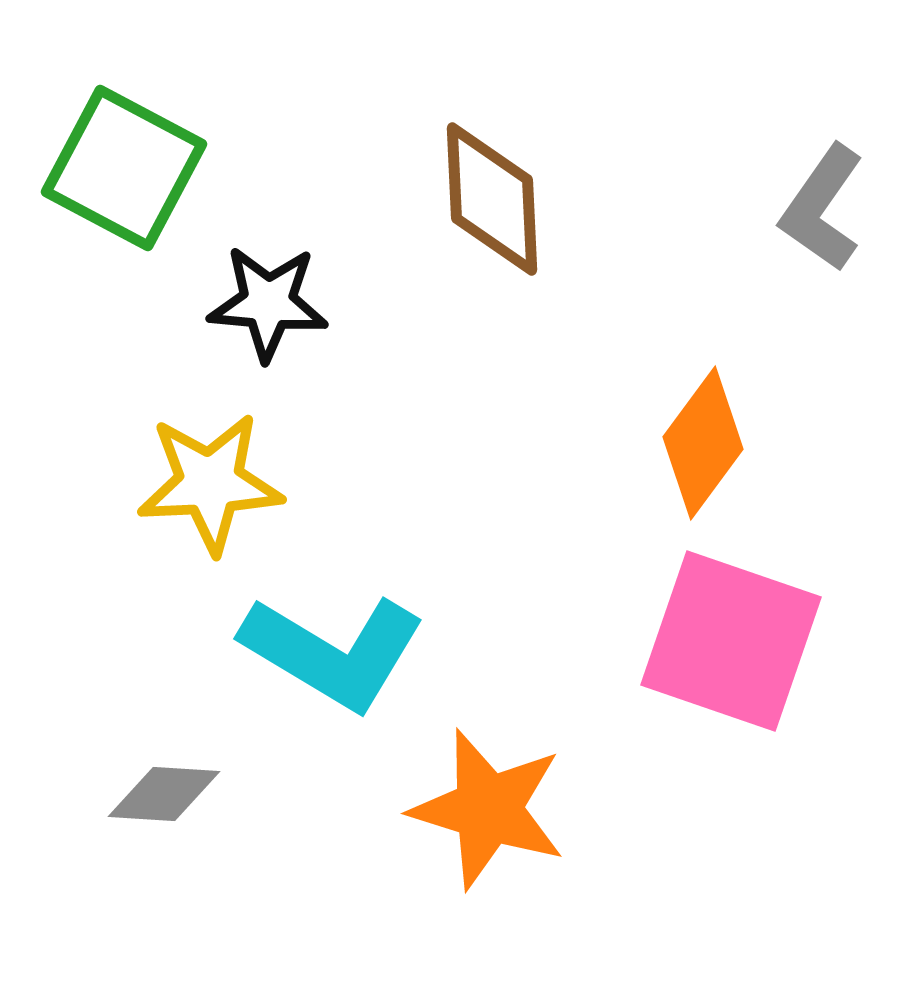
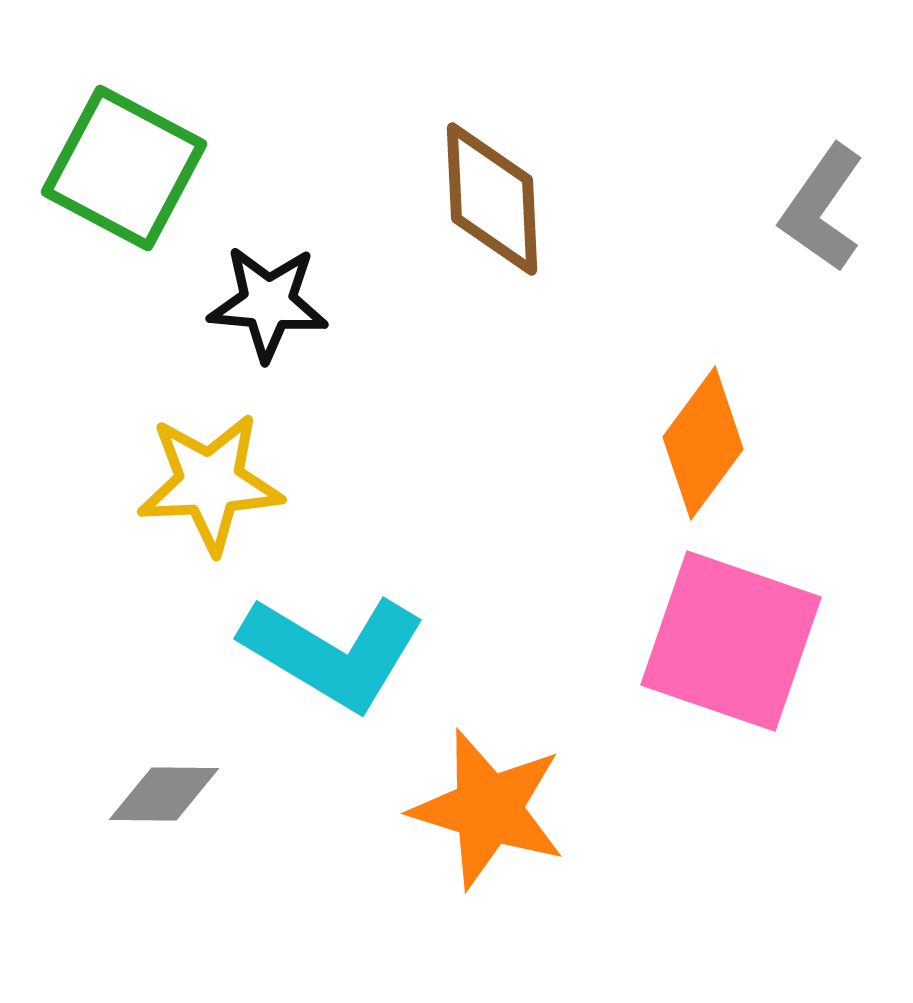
gray diamond: rotated 3 degrees counterclockwise
